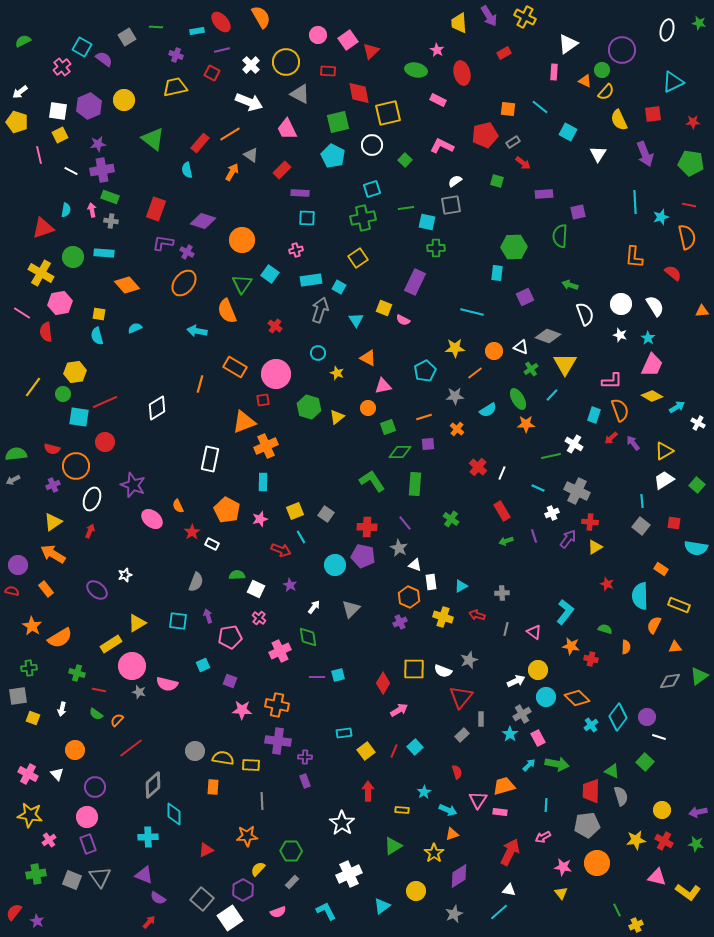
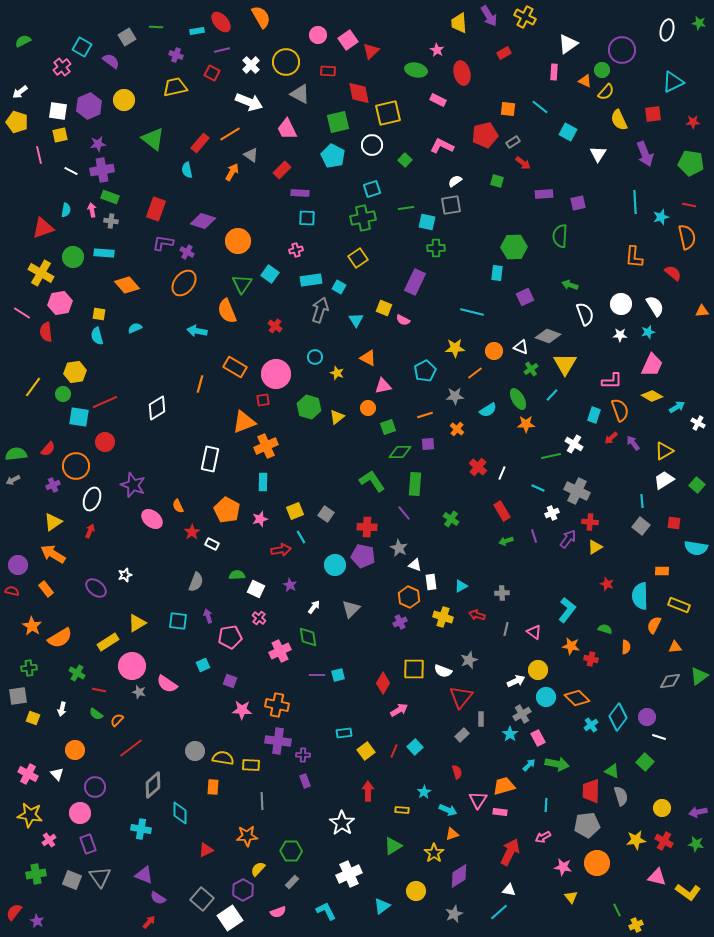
purple semicircle at (104, 59): moved 7 px right, 2 px down
yellow square at (60, 135): rotated 14 degrees clockwise
purple square at (578, 212): moved 9 px up
orange circle at (242, 240): moved 4 px left, 1 px down
white star at (620, 335): rotated 16 degrees counterclockwise
cyan star at (648, 338): moved 6 px up; rotated 24 degrees clockwise
cyan circle at (318, 353): moved 3 px left, 4 px down
orange line at (424, 417): moved 1 px right, 2 px up
red semicircle at (52, 449): moved 4 px left; rotated 63 degrees counterclockwise
purple line at (405, 523): moved 1 px left, 10 px up
red arrow at (281, 550): rotated 30 degrees counterclockwise
orange rectangle at (661, 569): moved 1 px right, 2 px down; rotated 32 degrees counterclockwise
purple ellipse at (97, 590): moved 1 px left, 2 px up
cyan L-shape at (565, 612): moved 2 px right, 2 px up
yellow rectangle at (111, 644): moved 3 px left, 2 px up
green cross at (77, 673): rotated 14 degrees clockwise
purple line at (317, 677): moved 2 px up
pink semicircle at (167, 684): rotated 20 degrees clockwise
purple cross at (305, 757): moved 2 px left, 2 px up
yellow circle at (662, 810): moved 2 px up
cyan diamond at (174, 814): moved 6 px right, 1 px up
pink circle at (87, 817): moved 7 px left, 4 px up
cyan cross at (148, 837): moved 7 px left, 8 px up; rotated 12 degrees clockwise
yellow triangle at (561, 893): moved 10 px right, 4 px down
